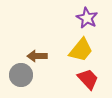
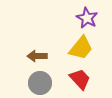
yellow trapezoid: moved 2 px up
gray circle: moved 19 px right, 8 px down
red trapezoid: moved 8 px left
